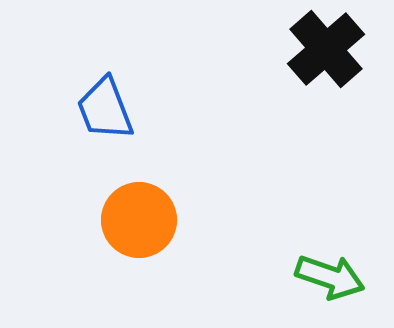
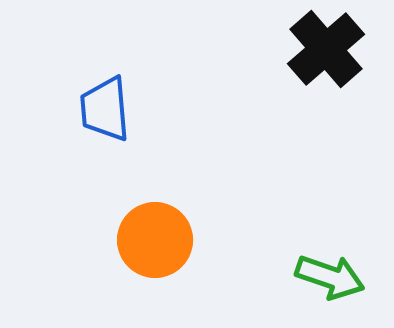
blue trapezoid: rotated 16 degrees clockwise
orange circle: moved 16 px right, 20 px down
